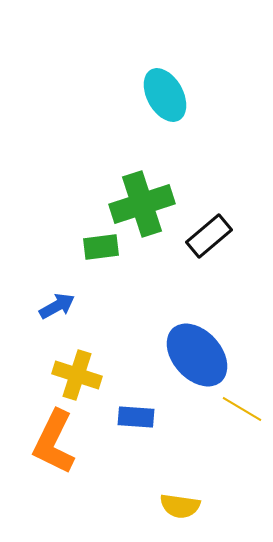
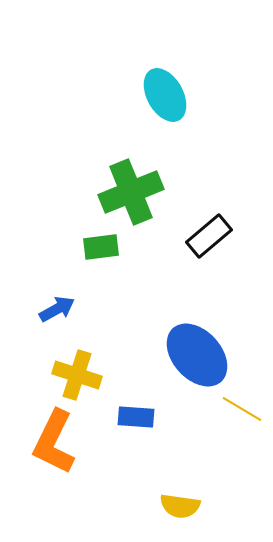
green cross: moved 11 px left, 12 px up; rotated 4 degrees counterclockwise
blue arrow: moved 3 px down
